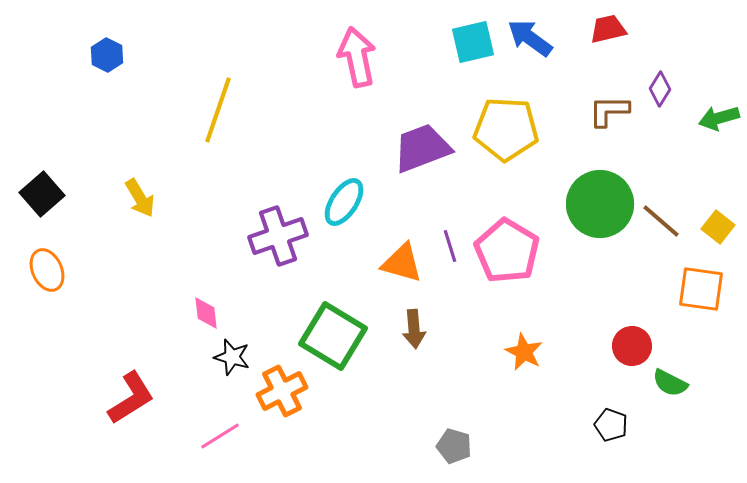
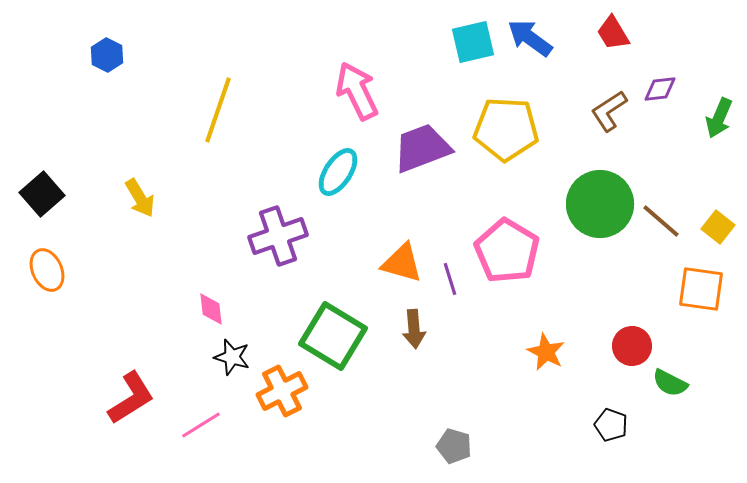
red trapezoid: moved 5 px right, 4 px down; rotated 108 degrees counterclockwise
pink arrow: moved 34 px down; rotated 14 degrees counterclockwise
purple diamond: rotated 52 degrees clockwise
brown L-shape: rotated 33 degrees counterclockwise
green arrow: rotated 51 degrees counterclockwise
cyan ellipse: moved 6 px left, 30 px up
purple line: moved 33 px down
pink diamond: moved 5 px right, 4 px up
orange star: moved 22 px right
pink line: moved 19 px left, 11 px up
